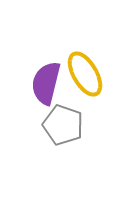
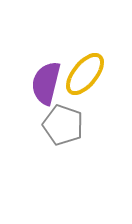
yellow ellipse: rotated 69 degrees clockwise
